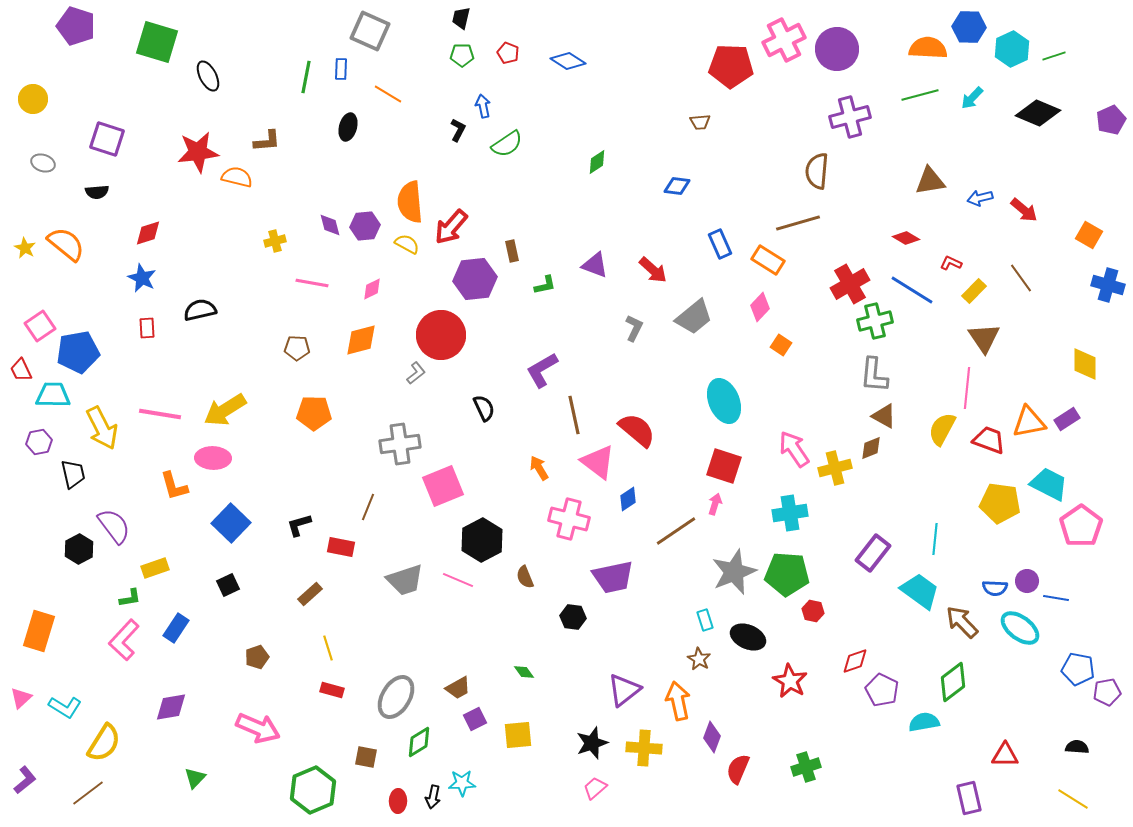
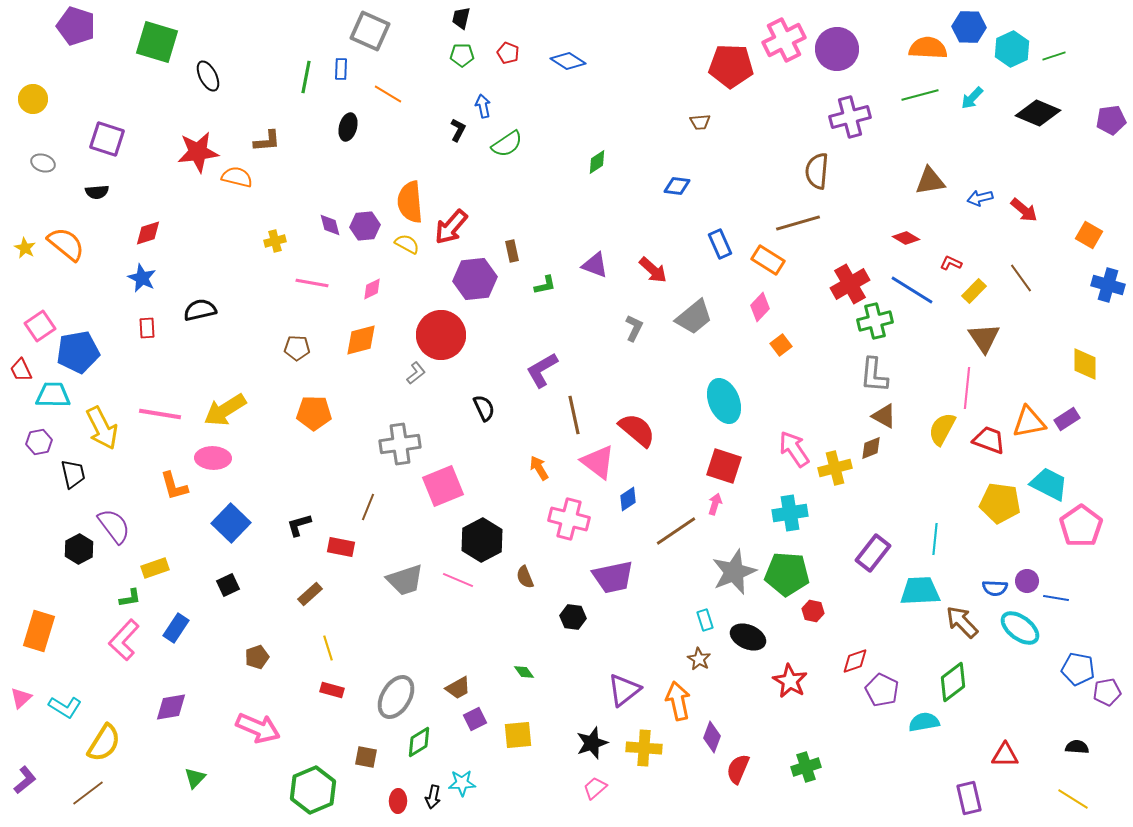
purple pentagon at (1111, 120): rotated 16 degrees clockwise
orange square at (781, 345): rotated 20 degrees clockwise
cyan trapezoid at (920, 591): rotated 39 degrees counterclockwise
